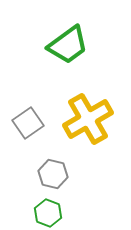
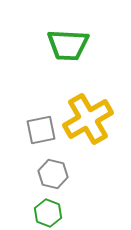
green trapezoid: rotated 39 degrees clockwise
gray square: moved 13 px right, 7 px down; rotated 24 degrees clockwise
